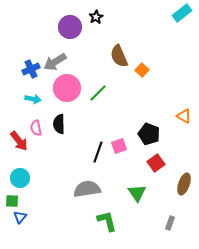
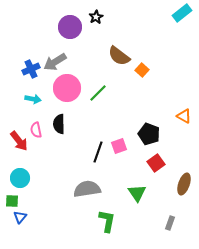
brown semicircle: rotated 30 degrees counterclockwise
pink semicircle: moved 2 px down
green L-shape: rotated 25 degrees clockwise
